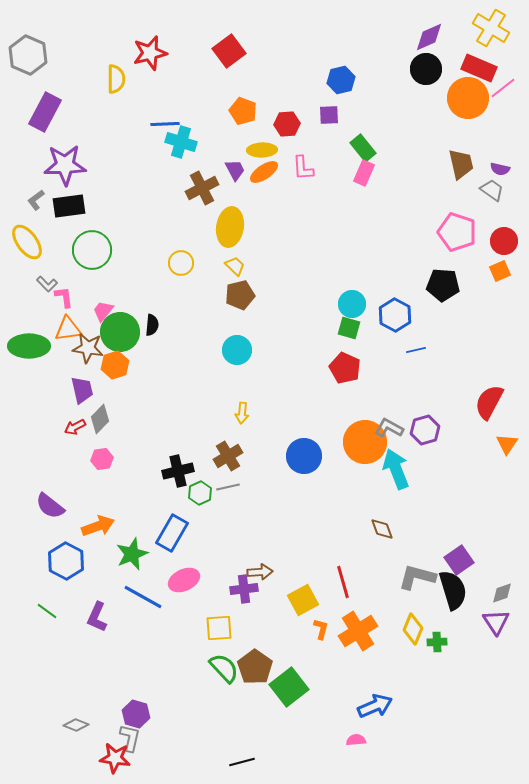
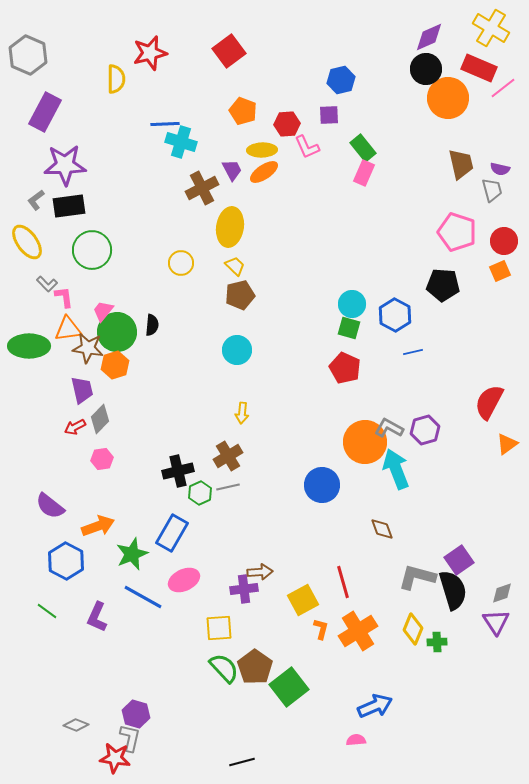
orange circle at (468, 98): moved 20 px left
pink L-shape at (303, 168): moved 4 px right, 21 px up; rotated 20 degrees counterclockwise
purple trapezoid at (235, 170): moved 3 px left
gray trapezoid at (492, 190): rotated 40 degrees clockwise
green circle at (120, 332): moved 3 px left
blue line at (416, 350): moved 3 px left, 2 px down
orange triangle at (507, 444): rotated 20 degrees clockwise
blue circle at (304, 456): moved 18 px right, 29 px down
